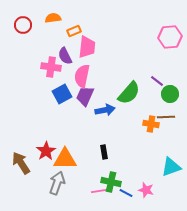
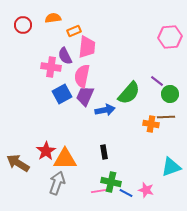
brown arrow: moved 3 px left; rotated 25 degrees counterclockwise
